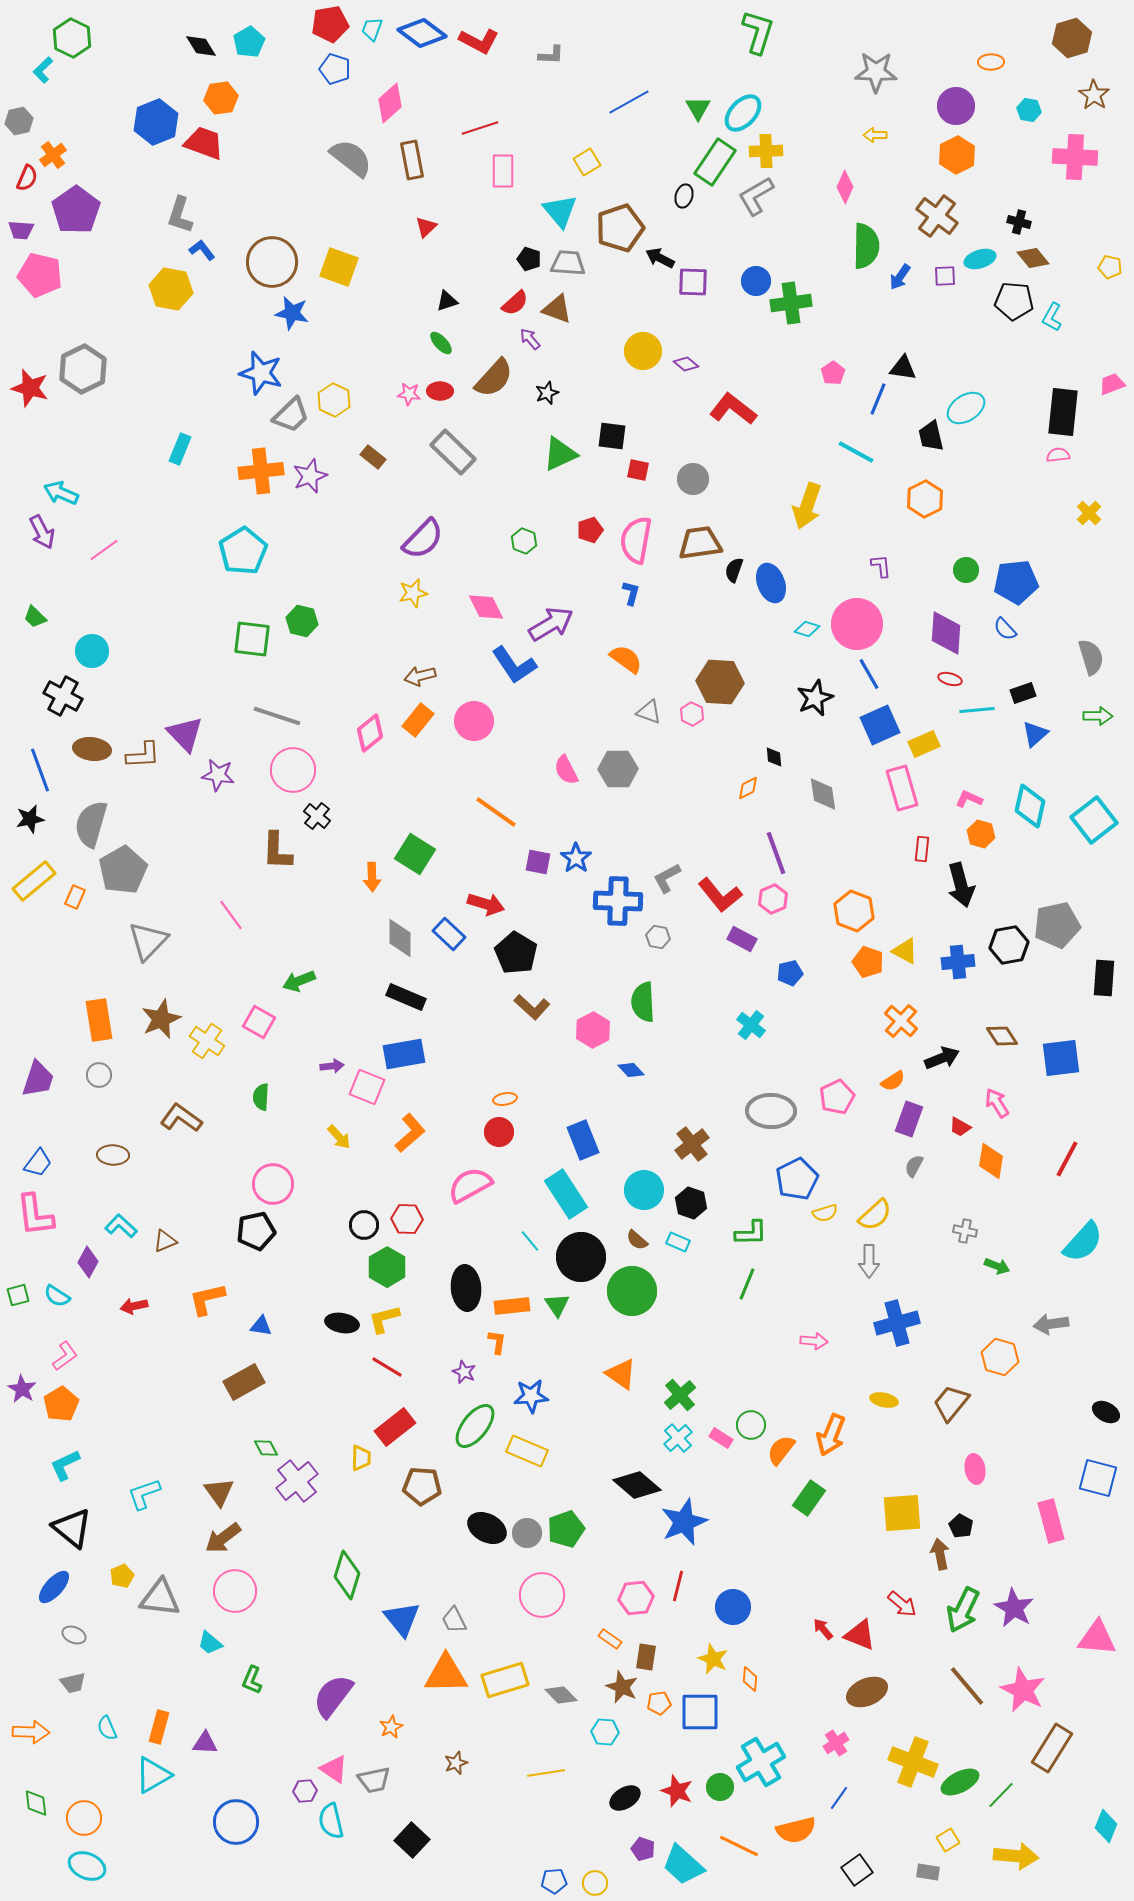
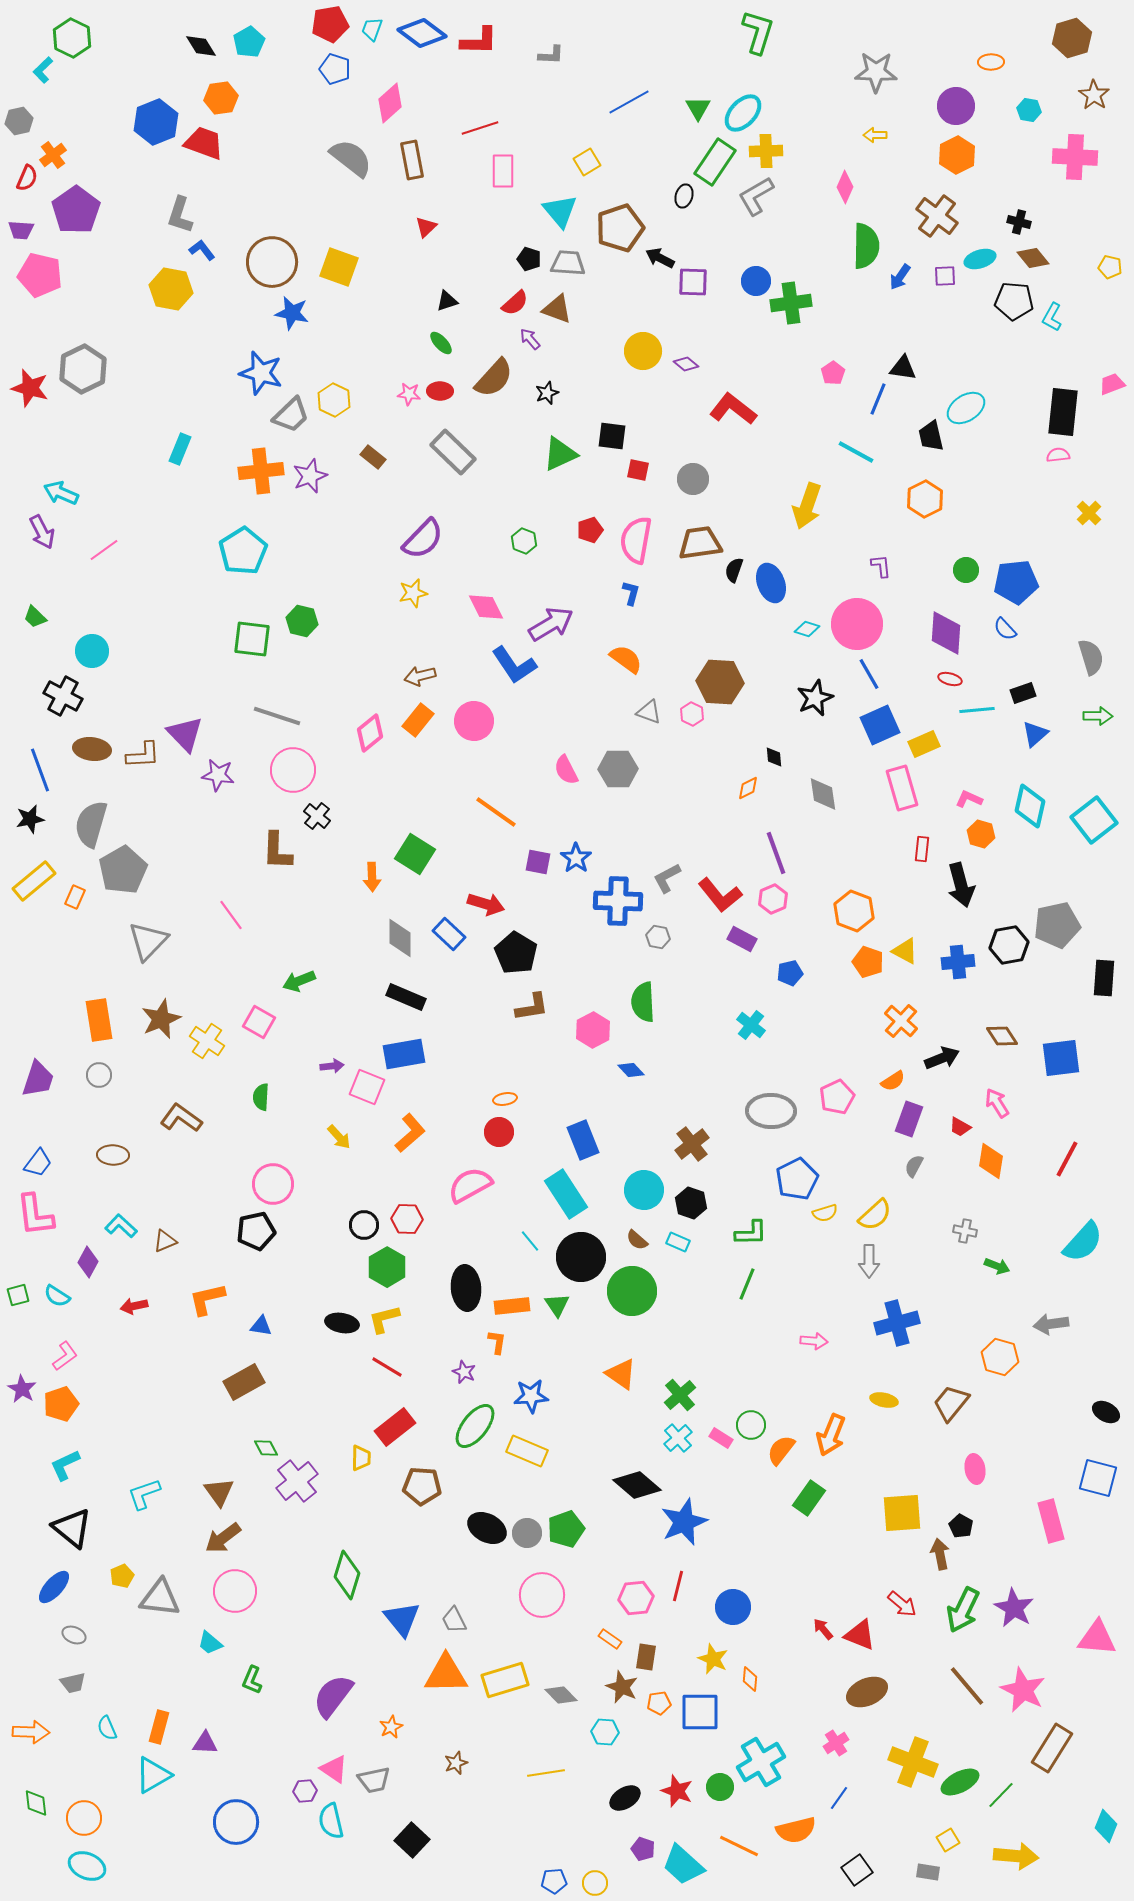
red L-shape at (479, 41): rotated 27 degrees counterclockwise
brown L-shape at (532, 1007): rotated 51 degrees counterclockwise
orange pentagon at (61, 1404): rotated 12 degrees clockwise
